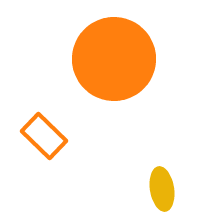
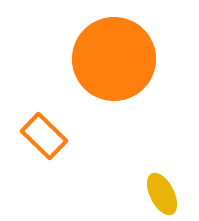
yellow ellipse: moved 5 px down; rotated 18 degrees counterclockwise
